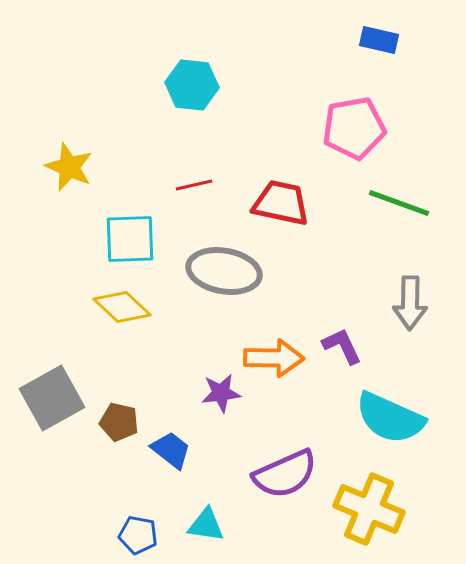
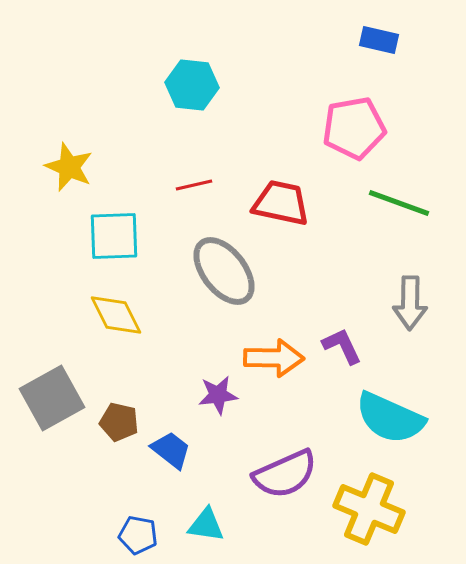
cyan square: moved 16 px left, 3 px up
gray ellipse: rotated 42 degrees clockwise
yellow diamond: moved 6 px left, 8 px down; rotated 20 degrees clockwise
purple star: moved 3 px left, 2 px down
